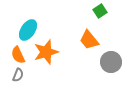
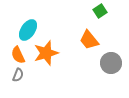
orange star: moved 1 px down
gray circle: moved 1 px down
